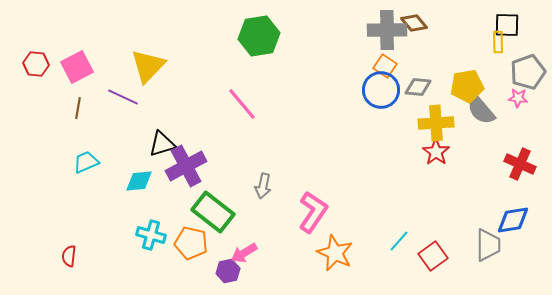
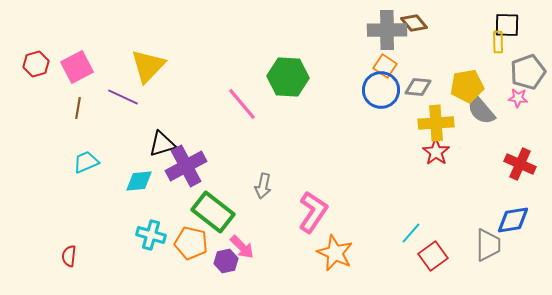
green hexagon: moved 29 px right, 41 px down; rotated 12 degrees clockwise
red hexagon: rotated 20 degrees counterclockwise
cyan line: moved 12 px right, 8 px up
pink arrow: moved 2 px left, 6 px up; rotated 104 degrees counterclockwise
purple hexagon: moved 2 px left, 10 px up
